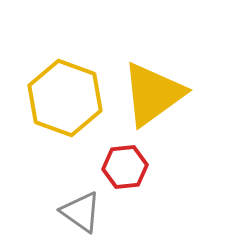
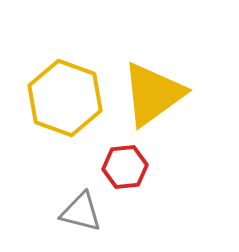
gray triangle: rotated 21 degrees counterclockwise
